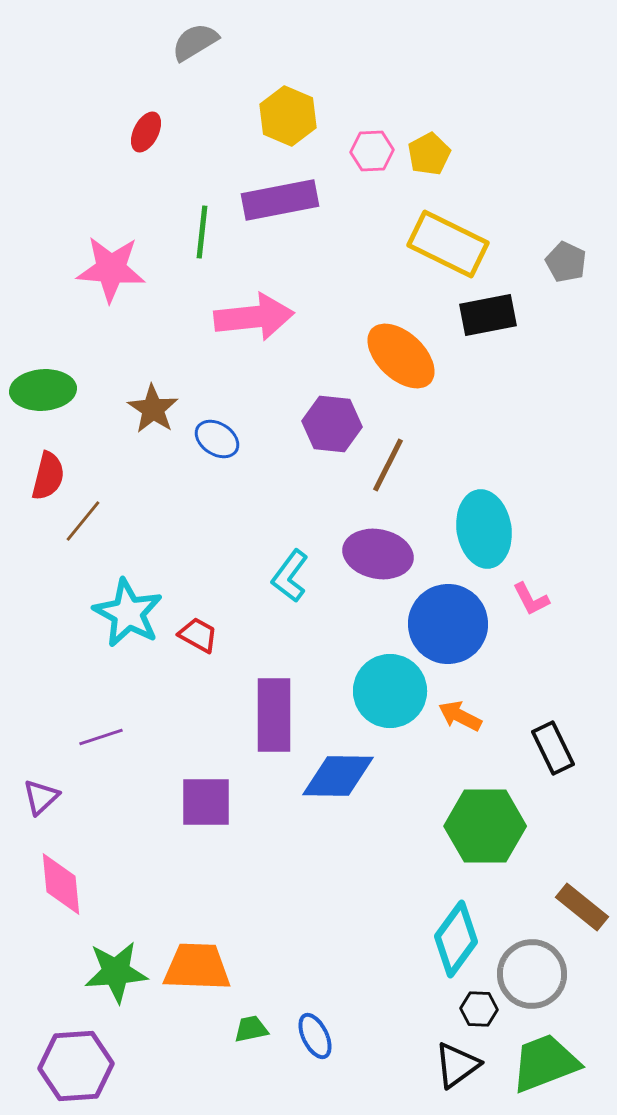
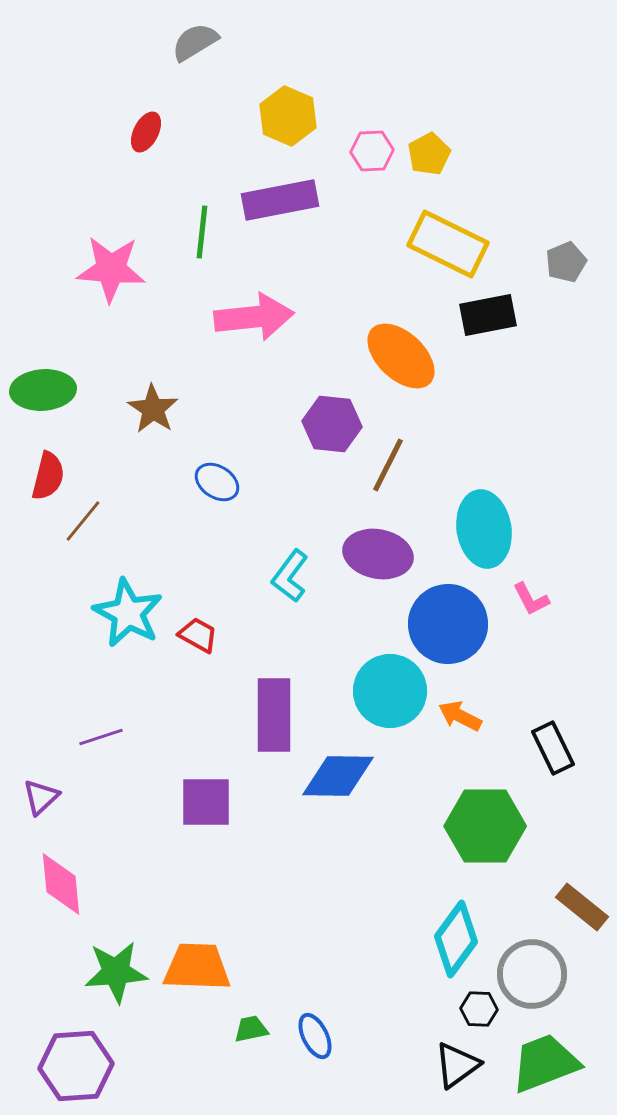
gray pentagon at (566, 262): rotated 24 degrees clockwise
blue ellipse at (217, 439): moved 43 px down
